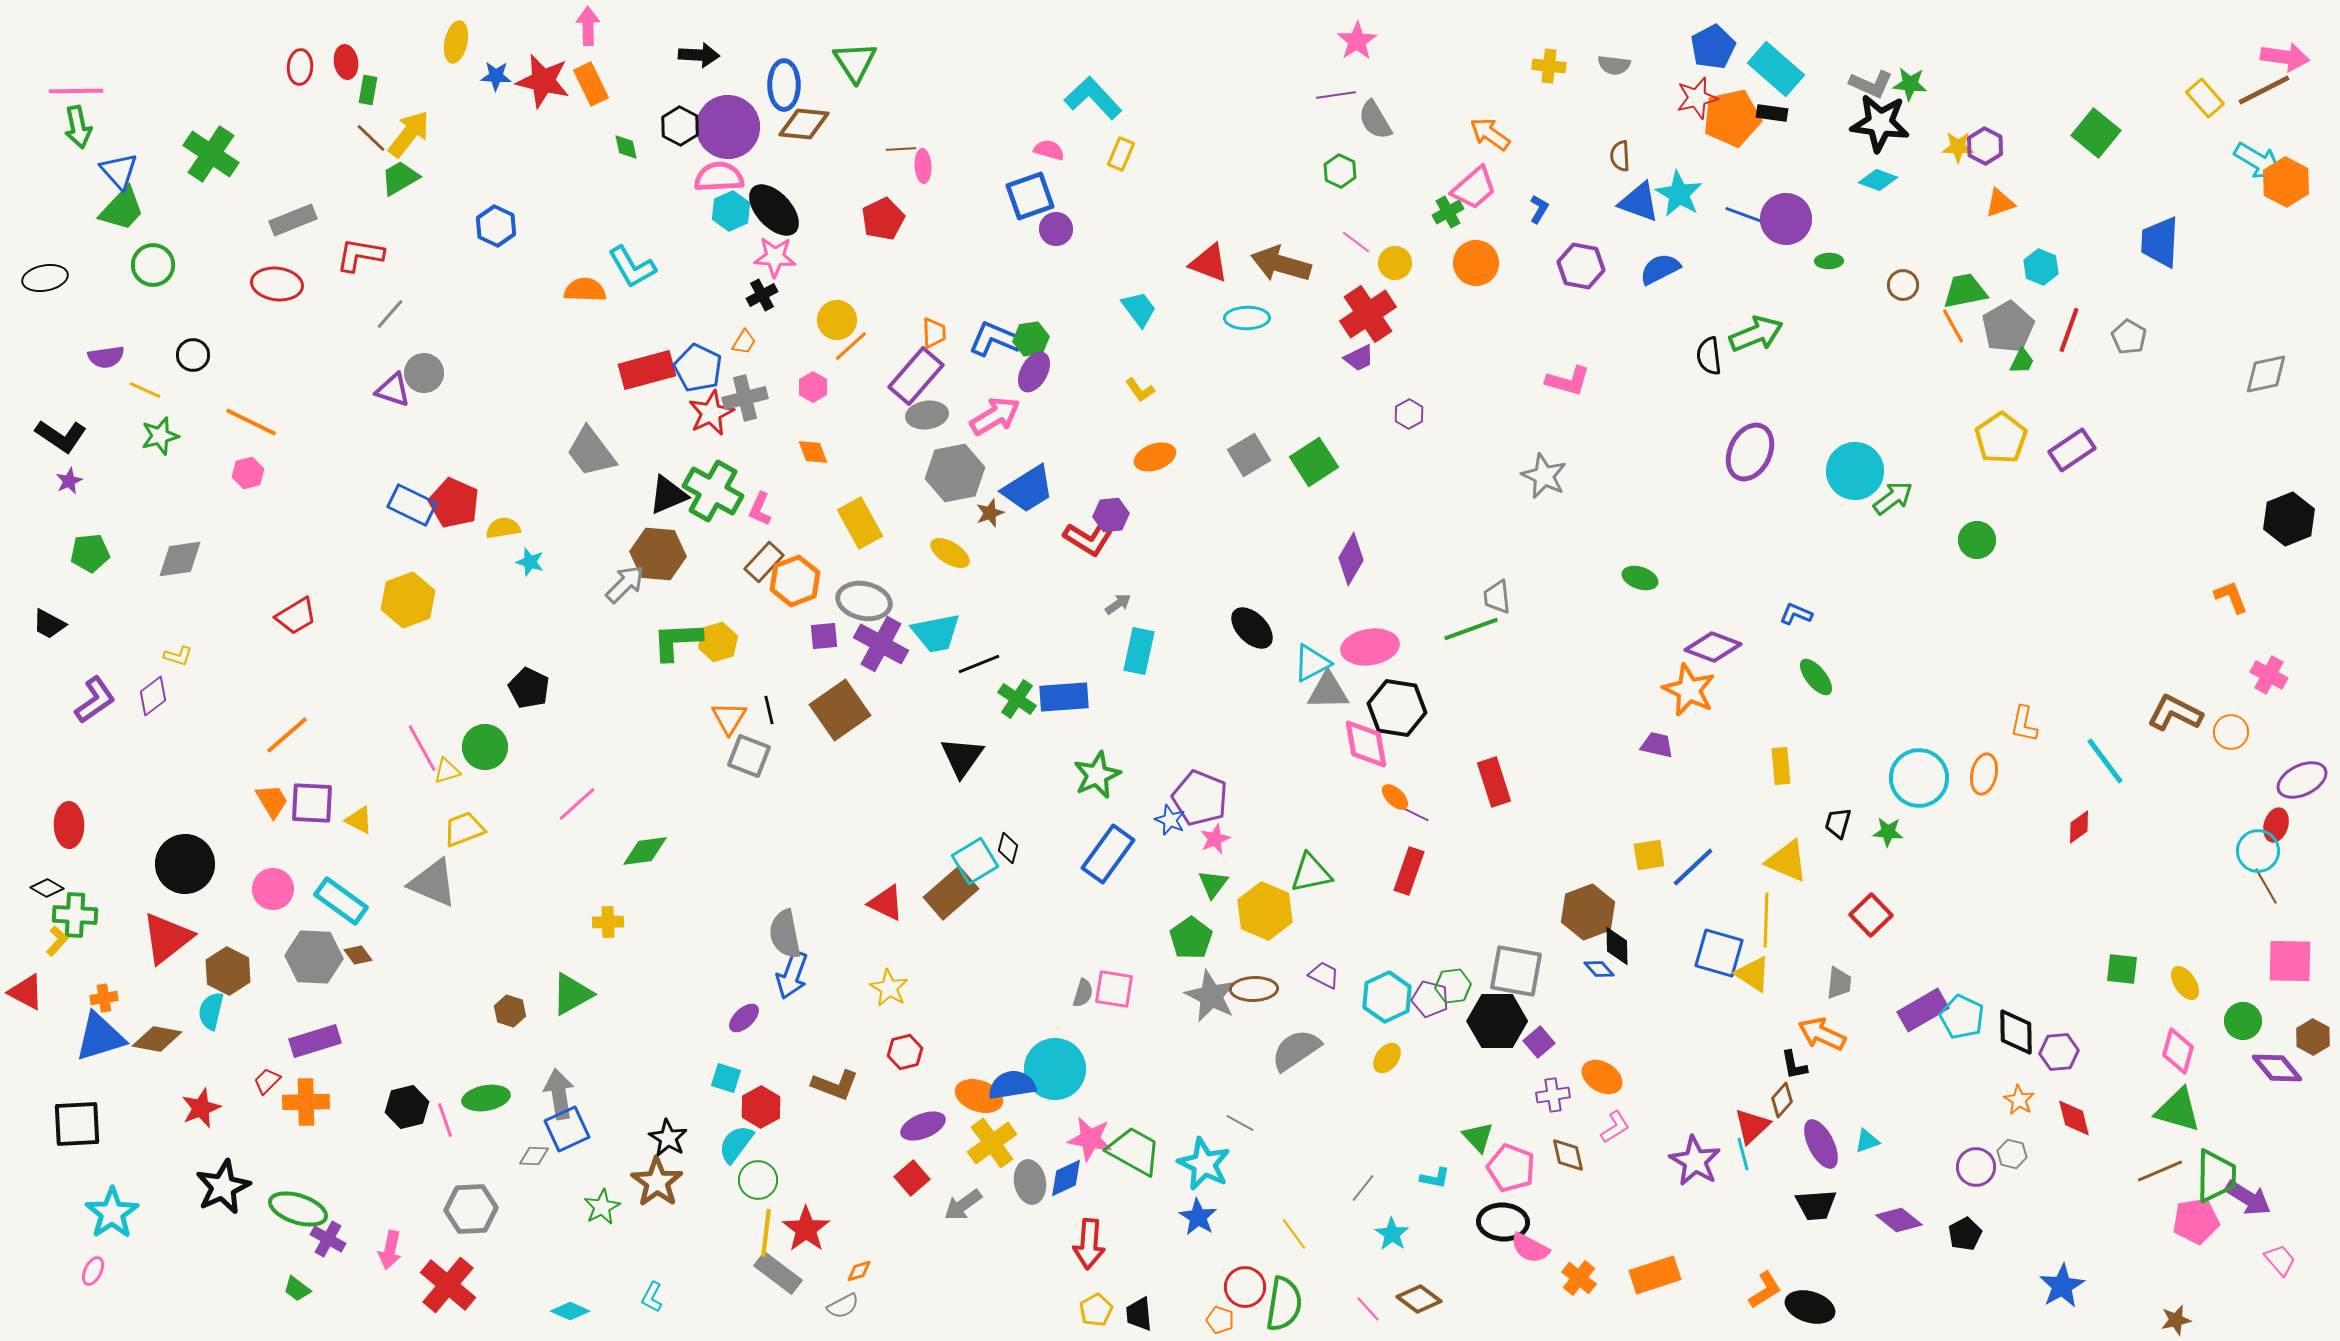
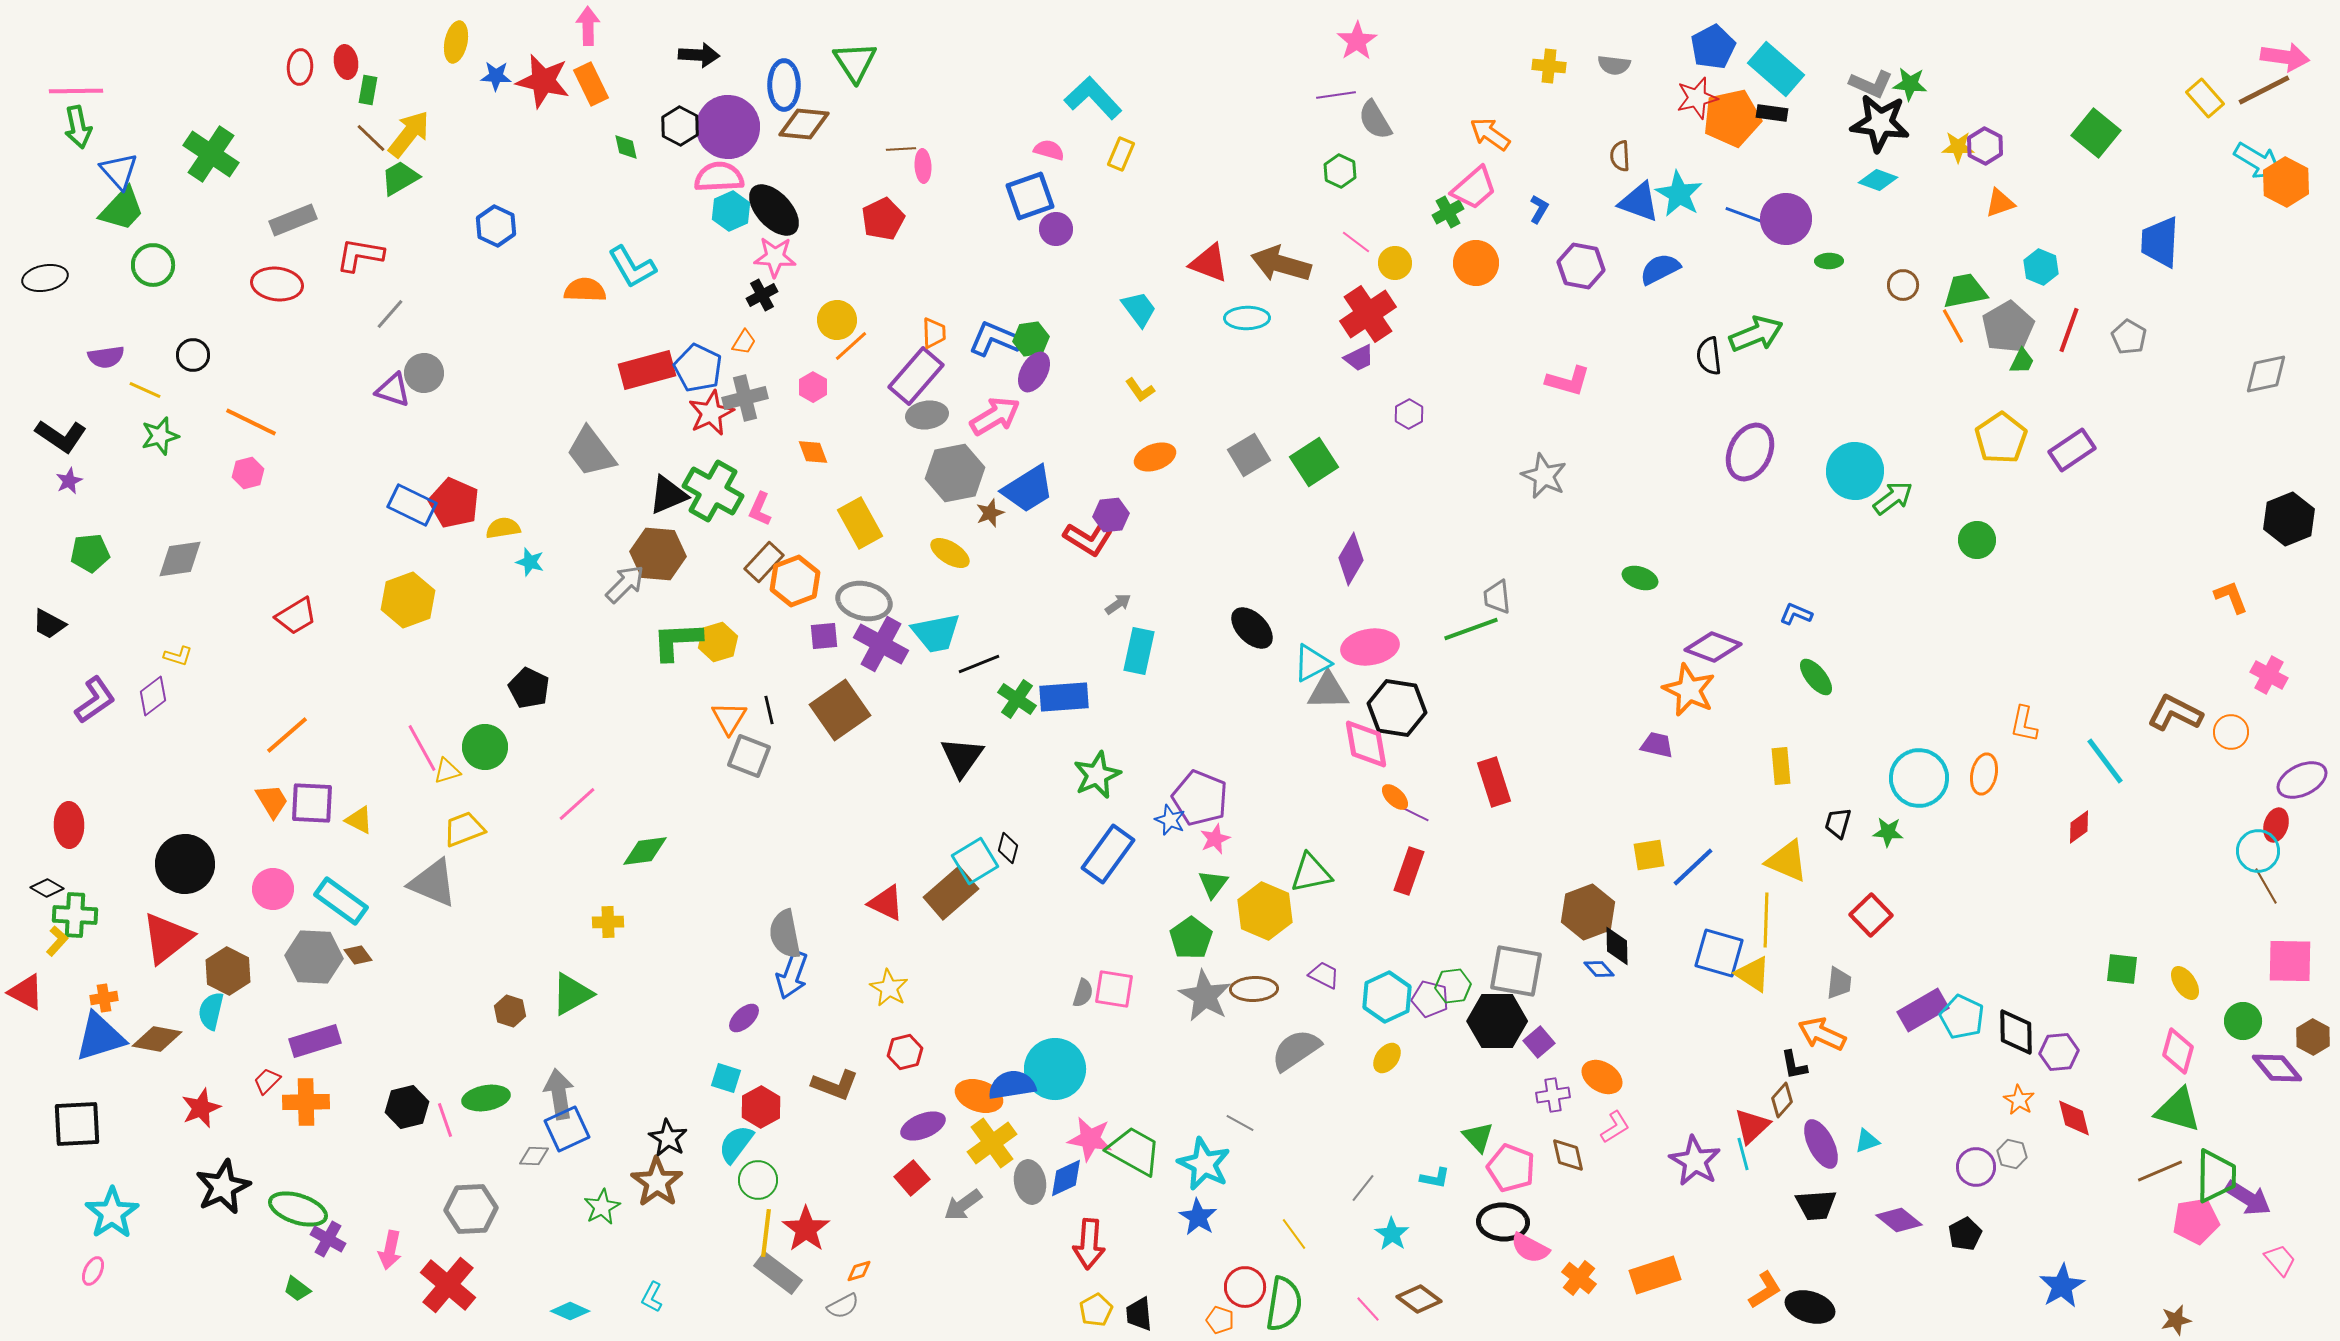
gray star at (1211, 996): moved 6 px left; rotated 4 degrees clockwise
